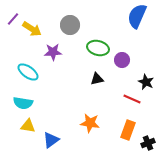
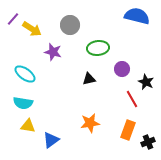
blue semicircle: rotated 80 degrees clockwise
green ellipse: rotated 20 degrees counterclockwise
purple star: rotated 18 degrees clockwise
purple circle: moved 9 px down
cyan ellipse: moved 3 px left, 2 px down
black triangle: moved 8 px left
red line: rotated 36 degrees clockwise
orange star: rotated 18 degrees counterclockwise
black cross: moved 1 px up
